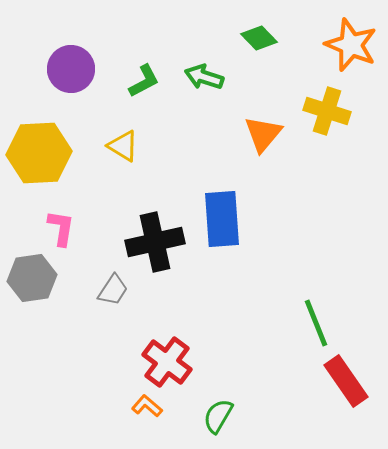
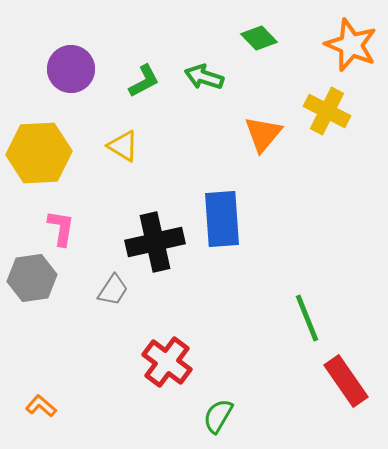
yellow cross: rotated 9 degrees clockwise
green line: moved 9 px left, 5 px up
orange L-shape: moved 106 px left
